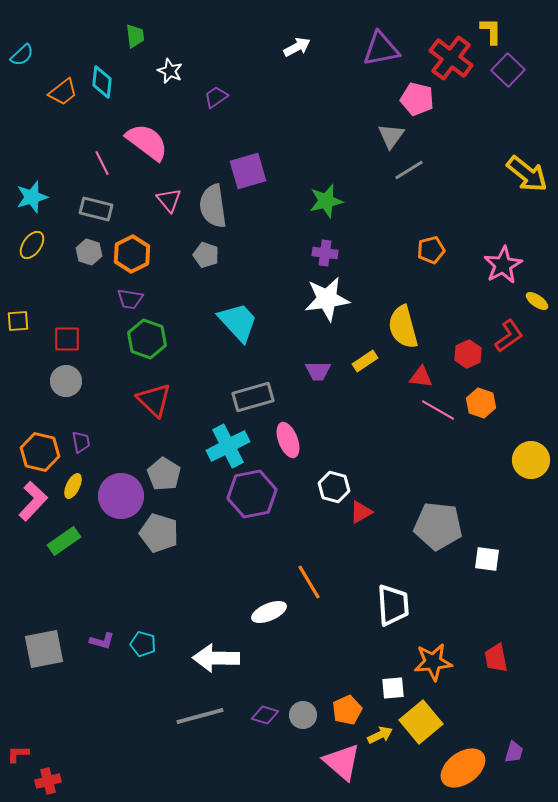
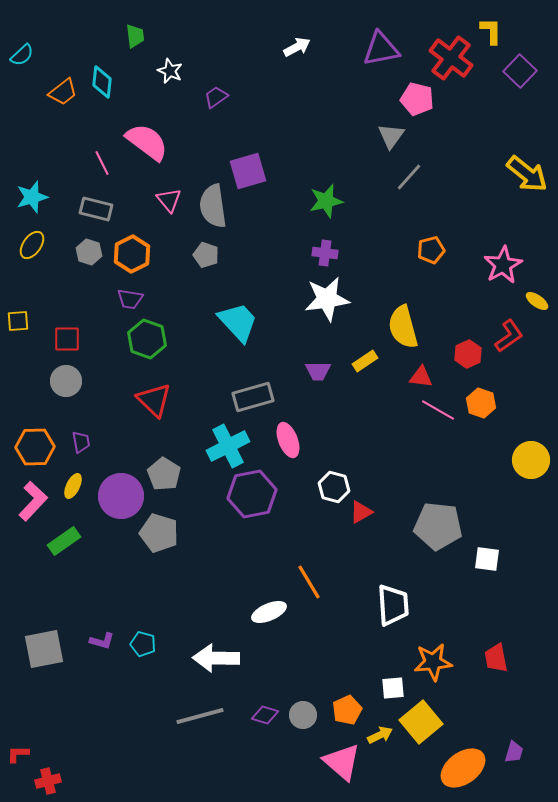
purple square at (508, 70): moved 12 px right, 1 px down
gray line at (409, 170): moved 7 px down; rotated 16 degrees counterclockwise
orange hexagon at (40, 452): moved 5 px left, 5 px up; rotated 15 degrees counterclockwise
